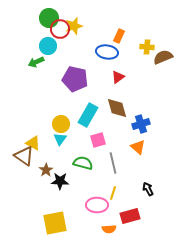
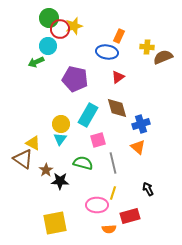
brown triangle: moved 1 px left, 3 px down
